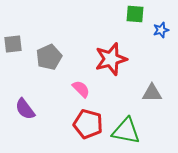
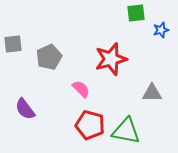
green square: moved 1 px right, 1 px up; rotated 12 degrees counterclockwise
red pentagon: moved 2 px right, 1 px down
